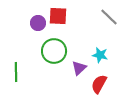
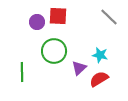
purple circle: moved 1 px left, 1 px up
green line: moved 6 px right
red semicircle: moved 5 px up; rotated 30 degrees clockwise
